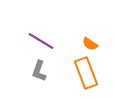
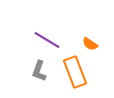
purple line: moved 6 px right, 1 px up
orange rectangle: moved 11 px left, 1 px up
